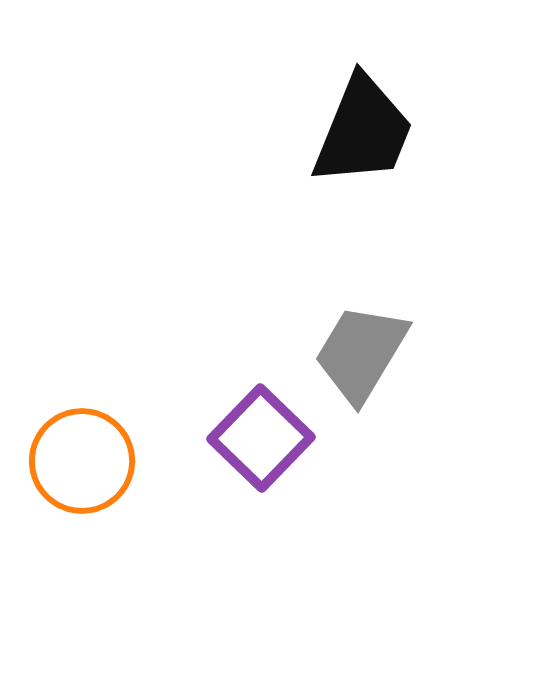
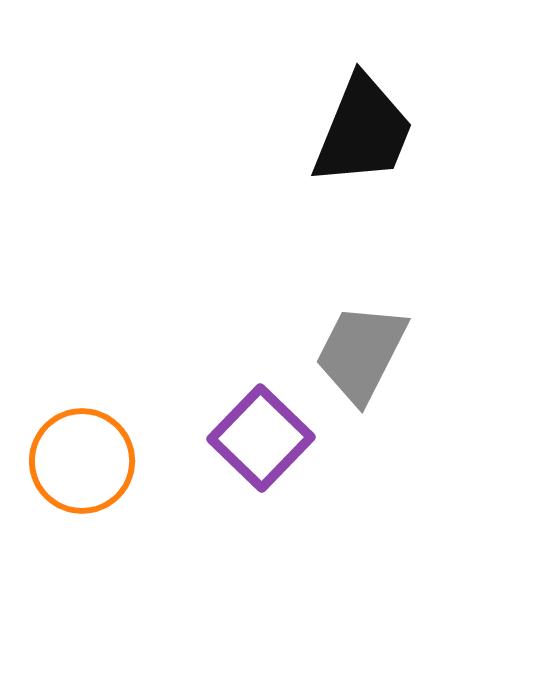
gray trapezoid: rotated 4 degrees counterclockwise
